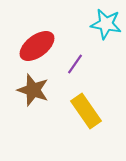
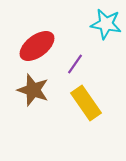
yellow rectangle: moved 8 px up
